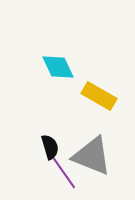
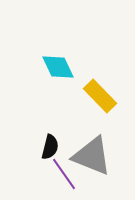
yellow rectangle: moved 1 px right; rotated 16 degrees clockwise
black semicircle: rotated 30 degrees clockwise
purple line: moved 1 px down
